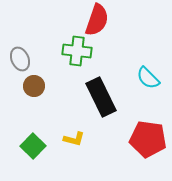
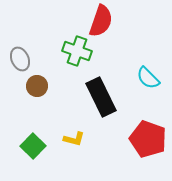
red semicircle: moved 4 px right, 1 px down
green cross: rotated 12 degrees clockwise
brown circle: moved 3 px right
red pentagon: rotated 12 degrees clockwise
